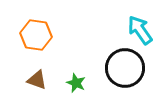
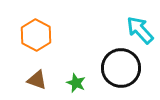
cyan arrow: rotated 8 degrees counterclockwise
orange hexagon: rotated 20 degrees clockwise
black circle: moved 4 px left
